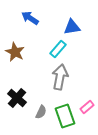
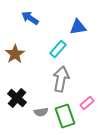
blue triangle: moved 6 px right
brown star: moved 2 px down; rotated 12 degrees clockwise
gray arrow: moved 1 px right, 2 px down
pink rectangle: moved 4 px up
gray semicircle: rotated 56 degrees clockwise
